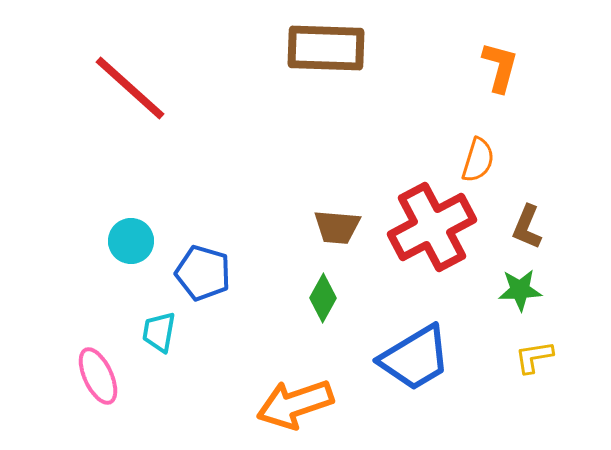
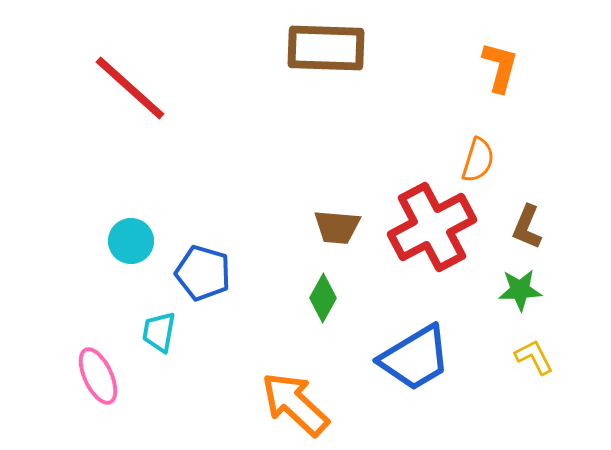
yellow L-shape: rotated 72 degrees clockwise
orange arrow: rotated 62 degrees clockwise
